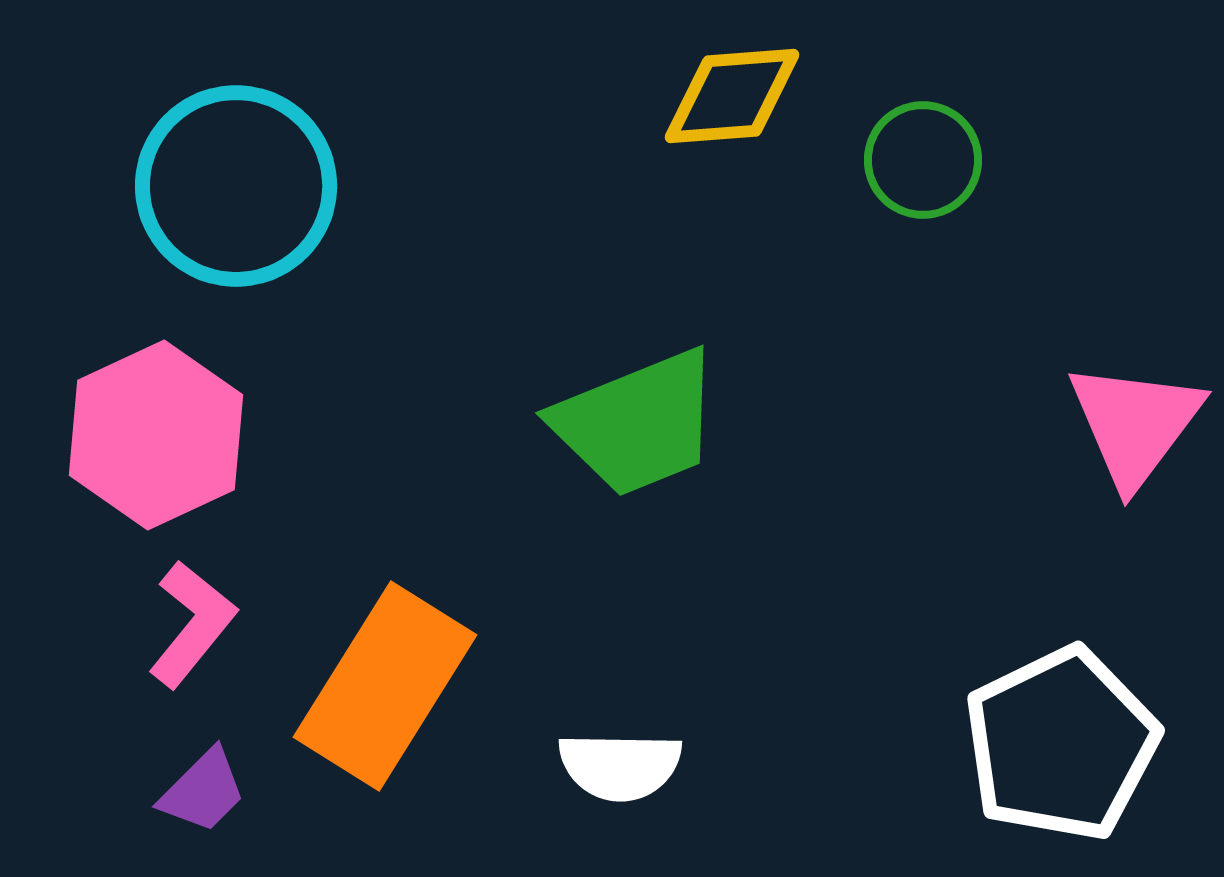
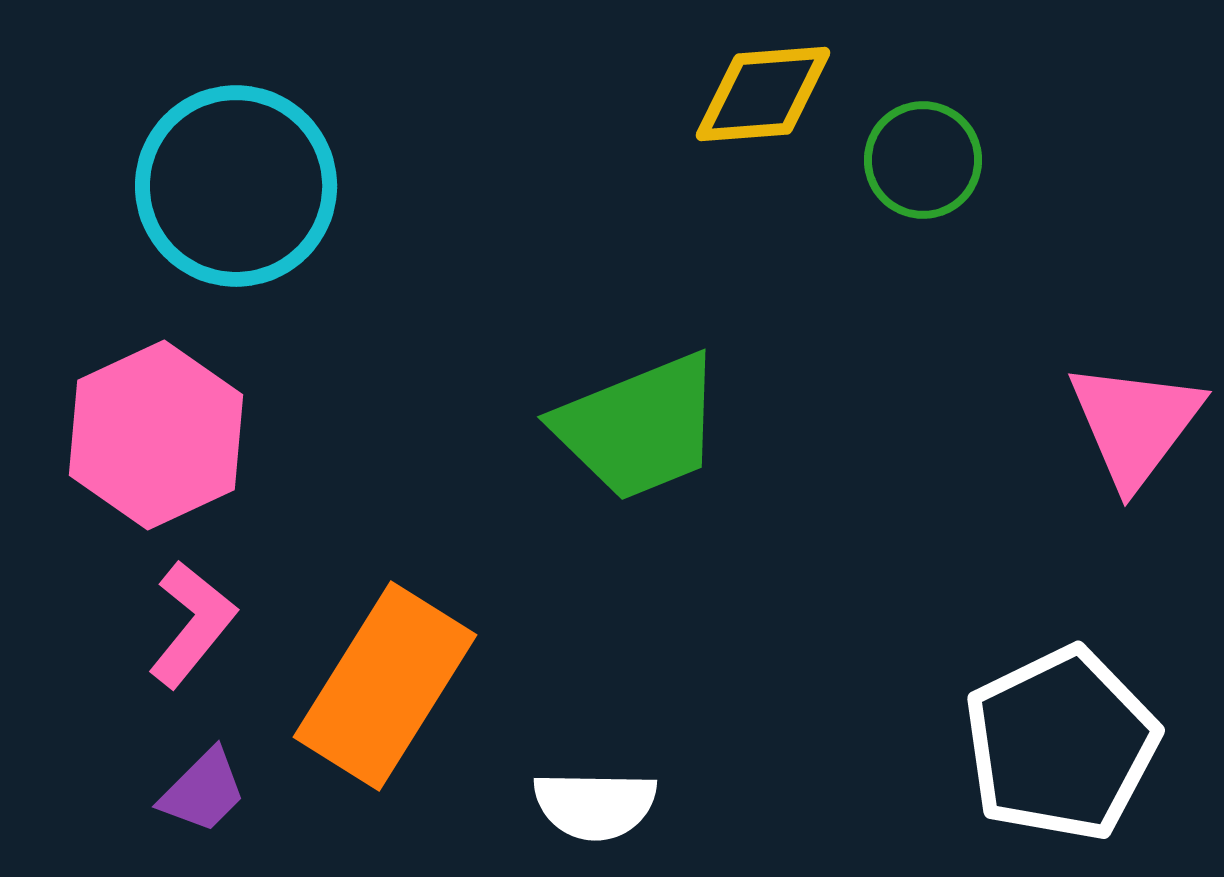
yellow diamond: moved 31 px right, 2 px up
green trapezoid: moved 2 px right, 4 px down
white semicircle: moved 25 px left, 39 px down
